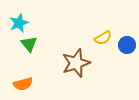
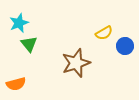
yellow semicircle: moved 1 px right, 5 px up
blue circle: moved 2 px left, 1 px down
orange semicircle: moved 7 px left
